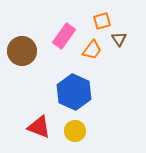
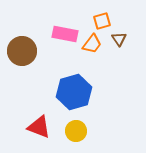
pink rectangle: moved 1 px right, 2 px up; rotated 65 degrees clockwise
orange trapezoid: moved 6 px up
blue hexagon: rotated 20 degrees clockwise
yellow circle: moved 1 px right
